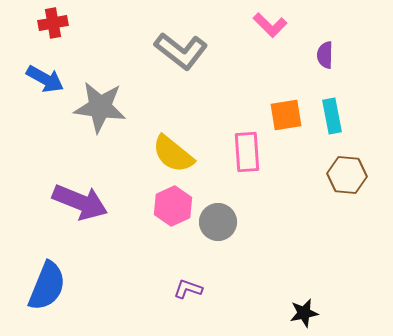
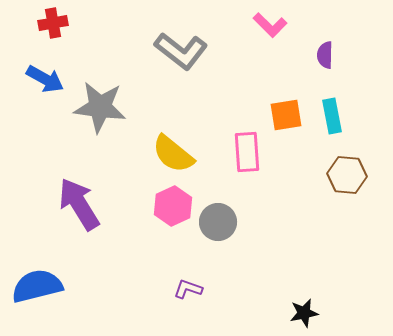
purple arrow: moved 1 px left, 2 px down; rotated 144 degrees counterclockwise
blue semicircle: moved 10 px left; rotated 126 degrees counterclockwise
